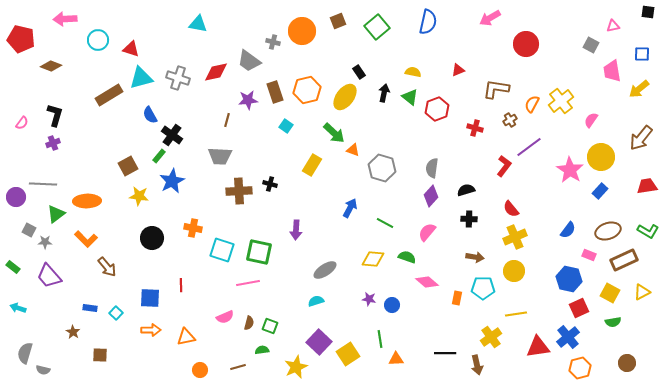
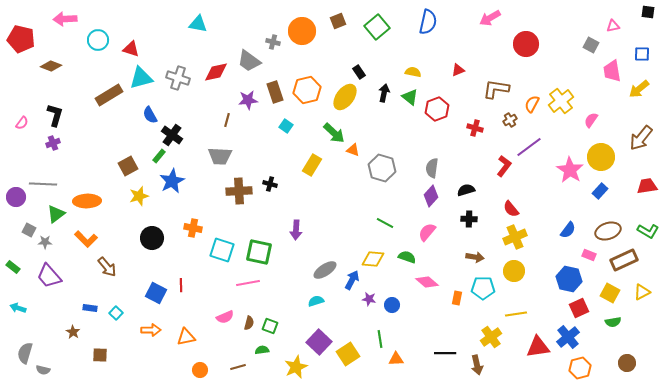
yellow star at (139, 196): rotated 24 degrees counterclockwise
blue arrow at (350, 208): moved 2 px right, 72 px down
blue square at (150, 298): moved 6 px right, 5 px up; rotated 25 degrees clockwise
